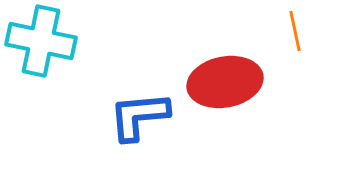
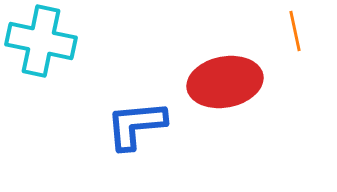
blue L-shape: moved 3 px left, 9 px down
